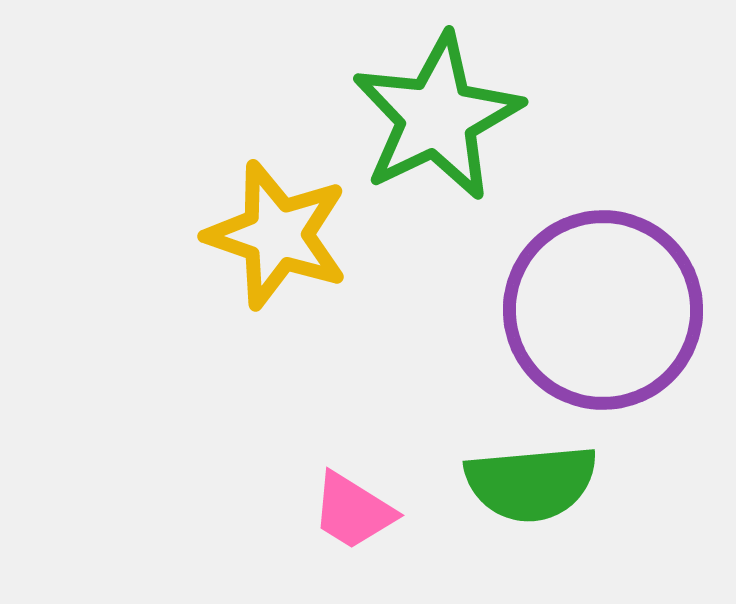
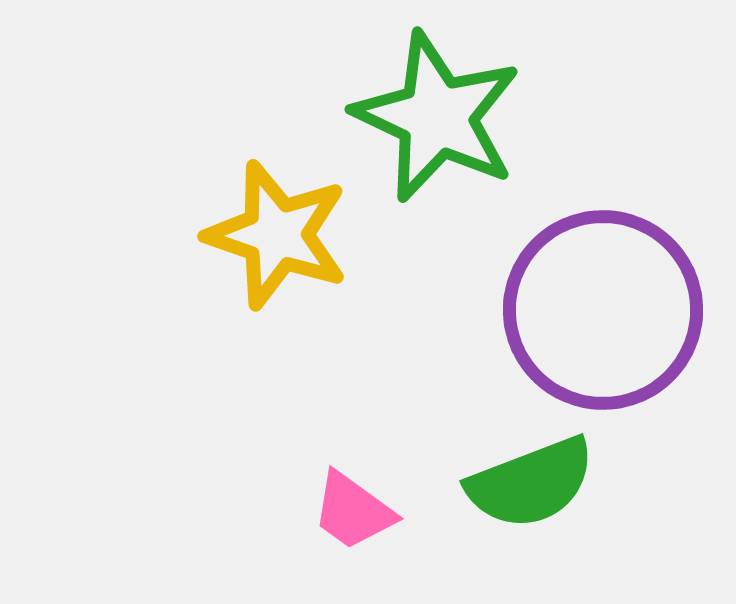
green star: rotated 21 degrees counterclockwise
green semicircle: rotated 16 degrees counterclockwise
pink trapezoid: rotated 4 degrees clockwise
